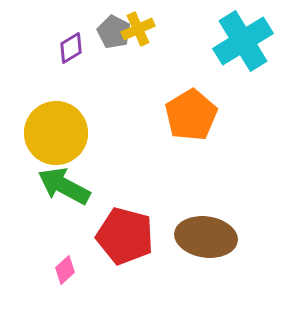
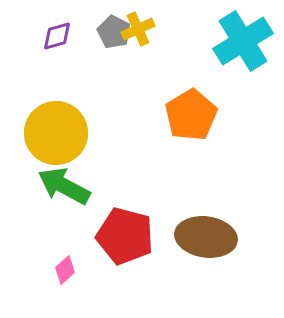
purple diamond: moved 14 px left, 12 px up; rotated 16 degrees clockwise
